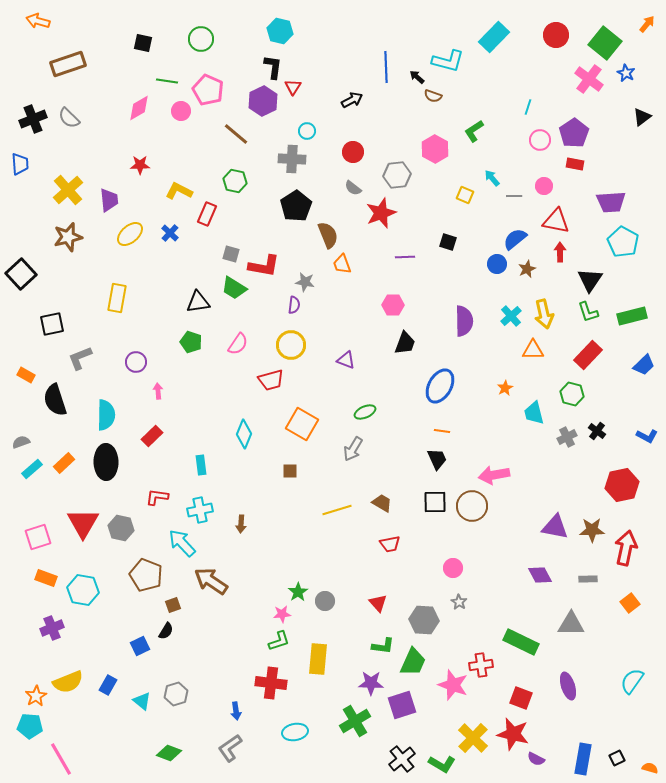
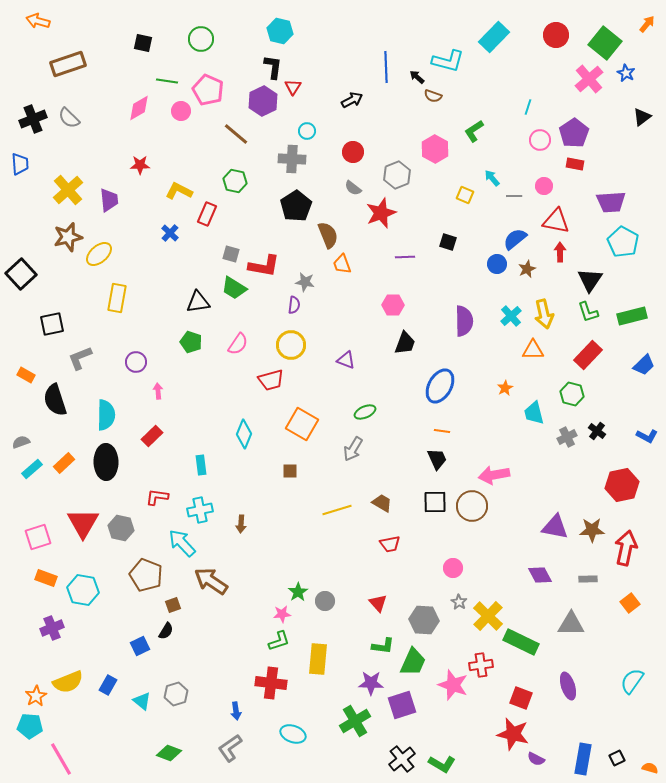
pink cross at (589, 79): rotated 12 degrees clockwise
gray hexagon at (397, 175): rotated 16 degrees counterclockwise
yellow ellipse at (130, 234): moved 31 px left, 20 px down
cyan ellipse at (295, 732): moved 2 px left, 2 px down; rotated 30 degrees clockwise
yellow cross at (473, 738): moved 15 px right, 122 px up
